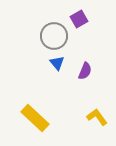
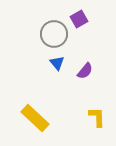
gray circle: moved 2 px up
purple semicircle: rotated 18 degrees clockwise
yellow L-shape: rotated 35 degrees clockwise
